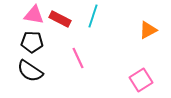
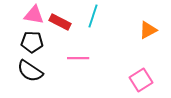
red rectangle: moved 3 px down
pink line: rotated 65 degrees counterclockwise
